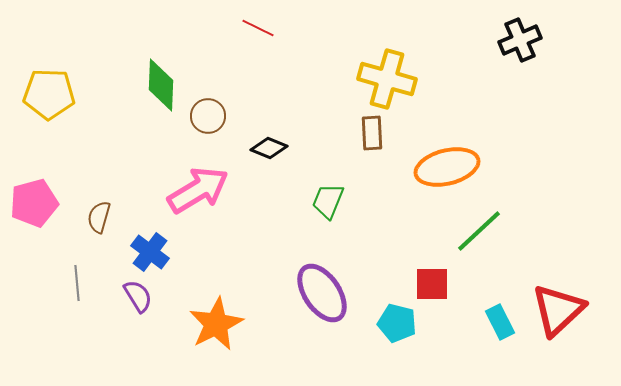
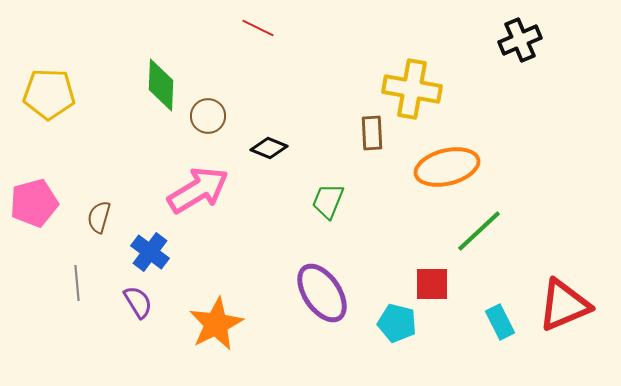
yellow cross: moved 25 px right, 10 px down; rotated 6 degrees counterclockwise
purple semicircle: moved 6 px down
red triangle: moved 6 px right, 5 px up; rotated 20 degrees clockwise
